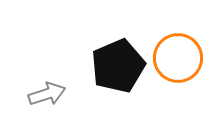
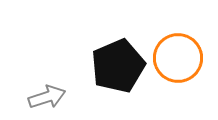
gray arrow: moved 3 px down
